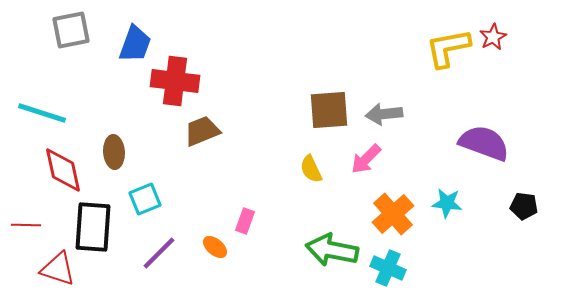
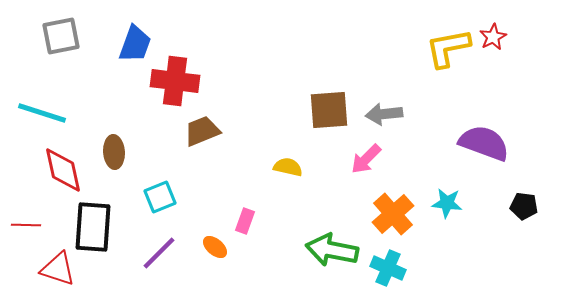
gray square: moved 10 px left, 6 px down
yellow semicircle: moved 23 px left, 2 px up; rotated 128 degrees clockwise
cyan square: moved 15 px right, 2 px up
